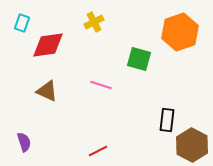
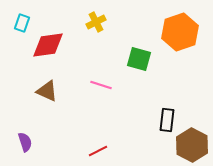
yellow cross: moved 2 px right
purple semicircle: moved 1 px right
